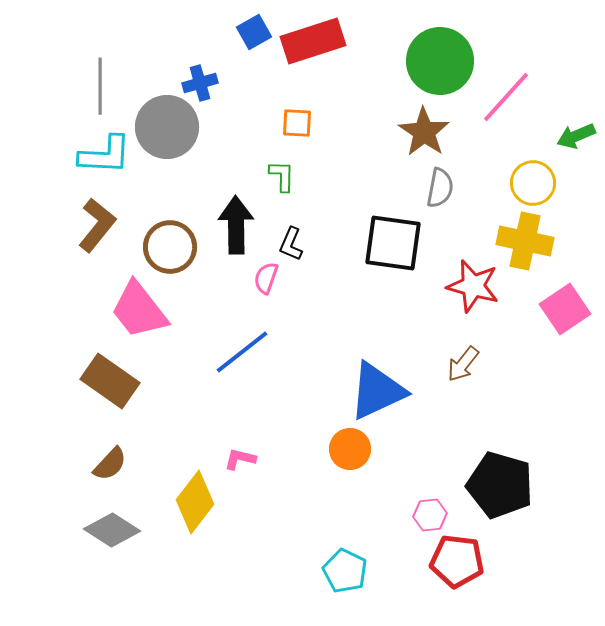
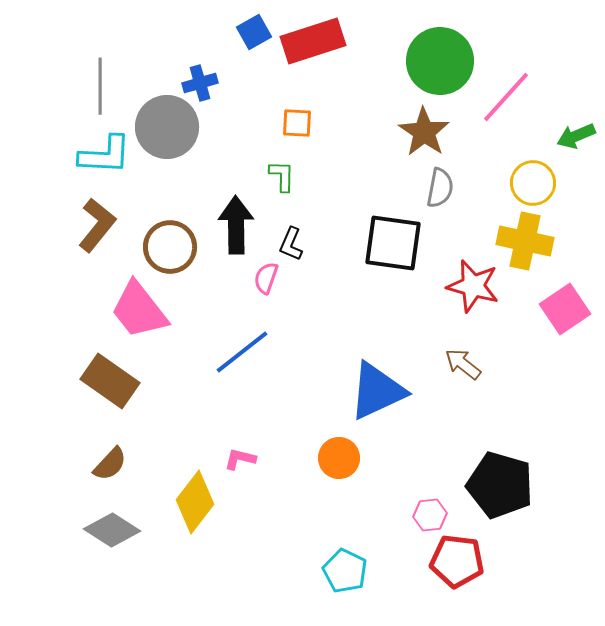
brown arrow: rotated 90 degrees clockwise
orange circle: moved 11 px left, 9 px down
